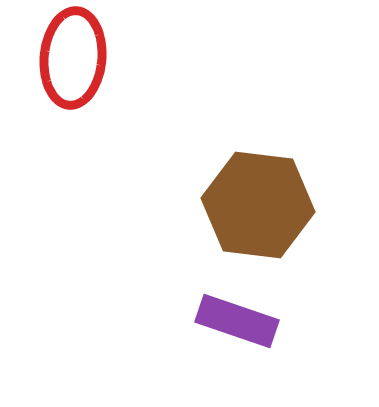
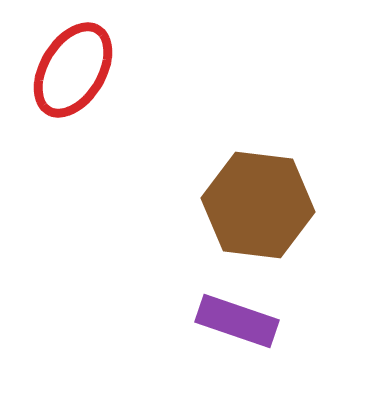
red ellipse: moved 12 px down; rotated 26 degrees clockwise
